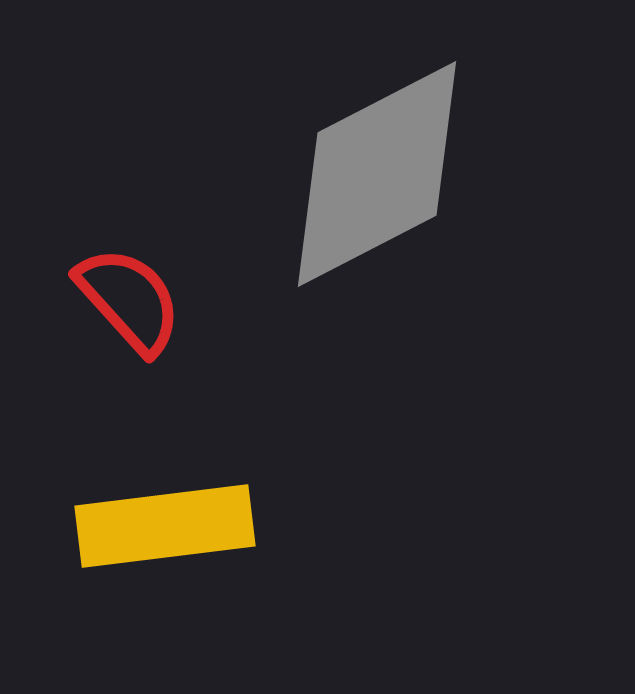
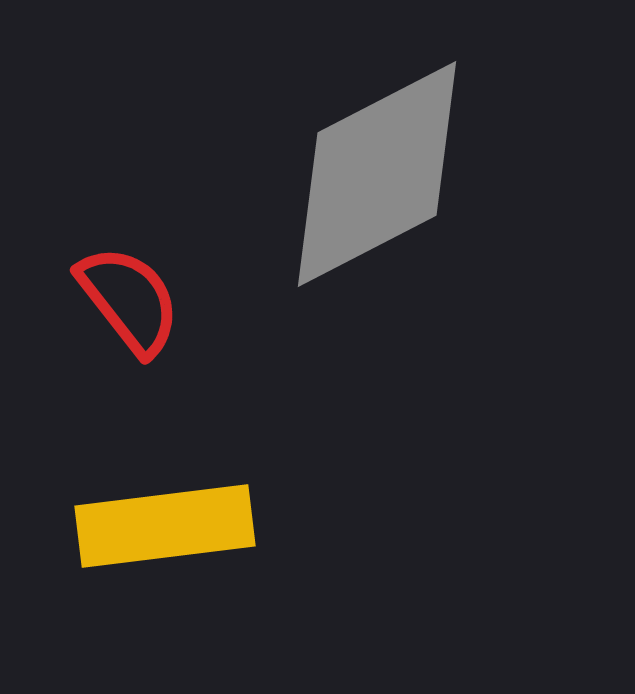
red semicircle: rotated 4 degrees clockwise
